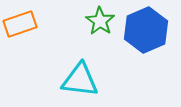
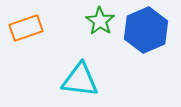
orange rectangle: moved 6 px right, 4 px down
